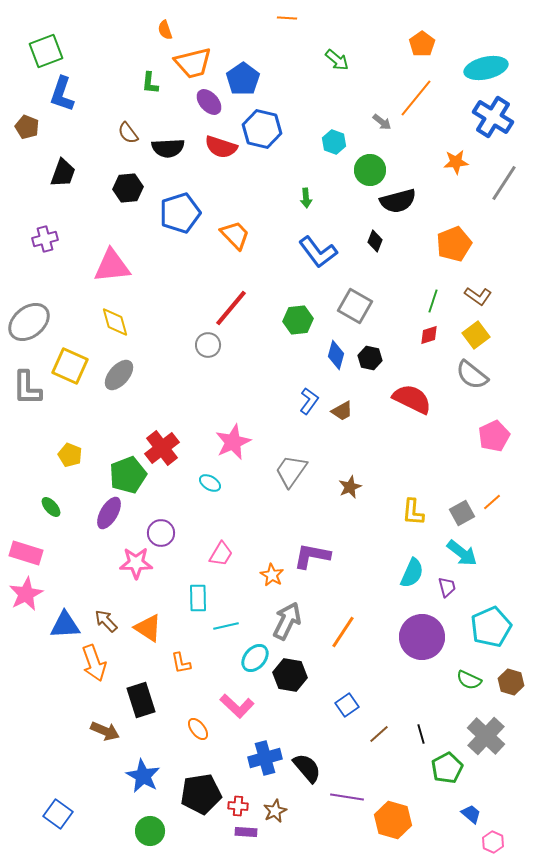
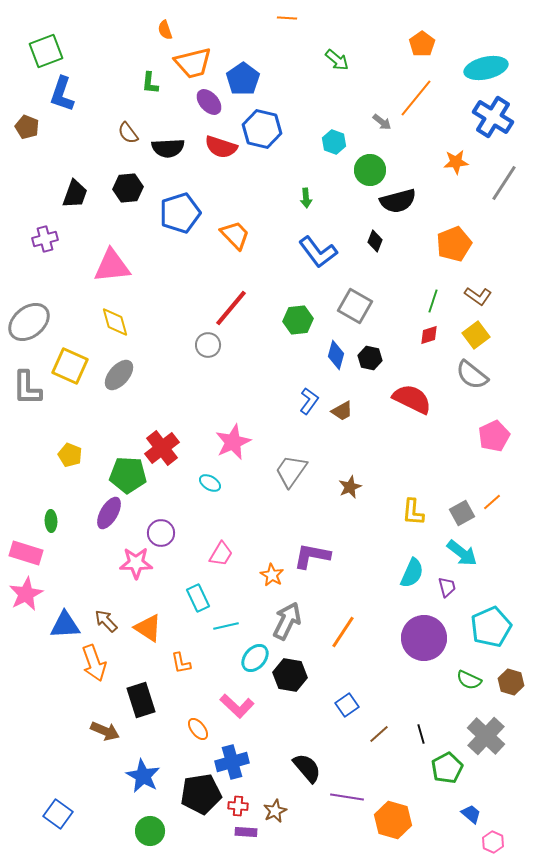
black trapezoid at (63, 173): moved 12 px right, 21 px down
green pentagon at (128, 475): rotated 24 degrees clockwise
green ellipse at (51, 507): moved 14 px down; rotated 40 degrees clockwise
cyan rectangle at (198, 598): rotated 24 degrees counterclockwise
purple circle at (422, 637): moved 2 px right, 1 px down
blue cross at (265, 758): moved 33 px left, 4 px down
